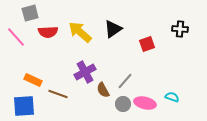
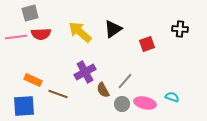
red semicircle: moved 7 px left, 2 px down
pink line: rotated 55 degrees counterclockwise
gray circle: moved 1 px left
